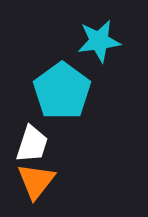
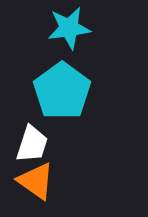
cyan star: moved 30 px left, 13 px up
orange triangle: rotated 33 degrees counterclockwise
